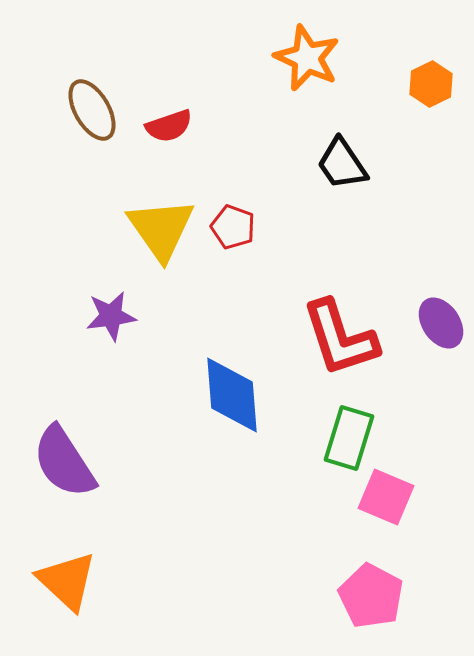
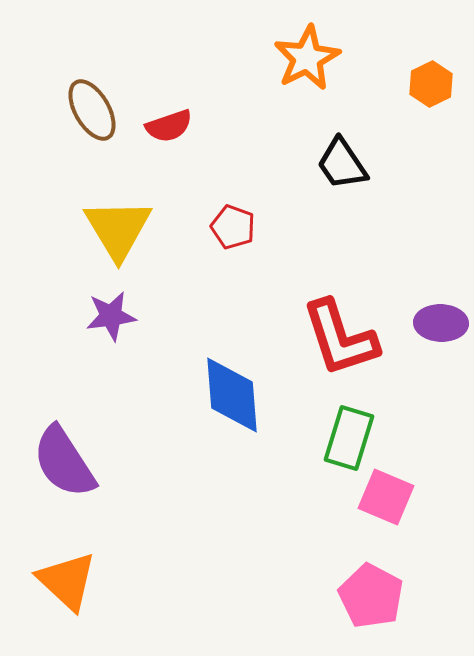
orange star: rotated 20 degrees clockwise
yellow triangle: moved 43 px left; rotated 4 degrees clockwise
purple ellipse: rotated 54 degrees counterclockwise
